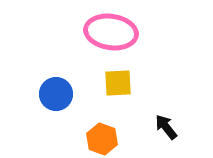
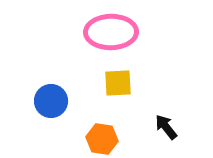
pink ellipse: rotated 9 degrees counterclockwise
blue circle: moved 5 px left, 7 px down
orange hexagon: rotated 12 degrees counterclockwise
